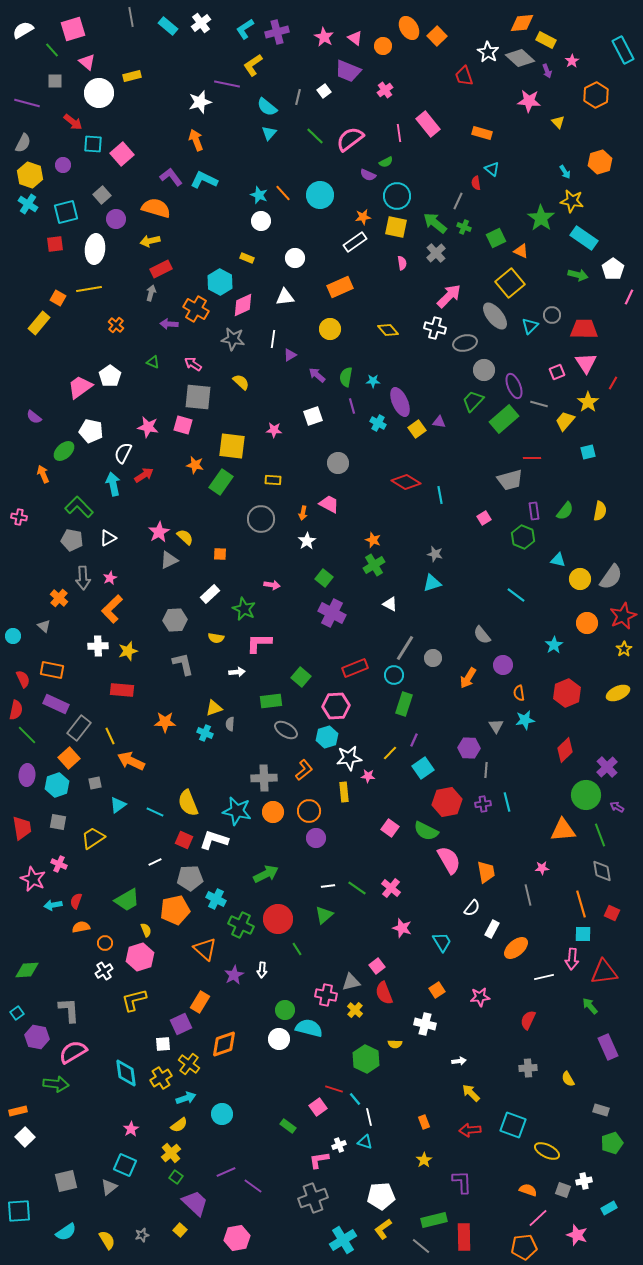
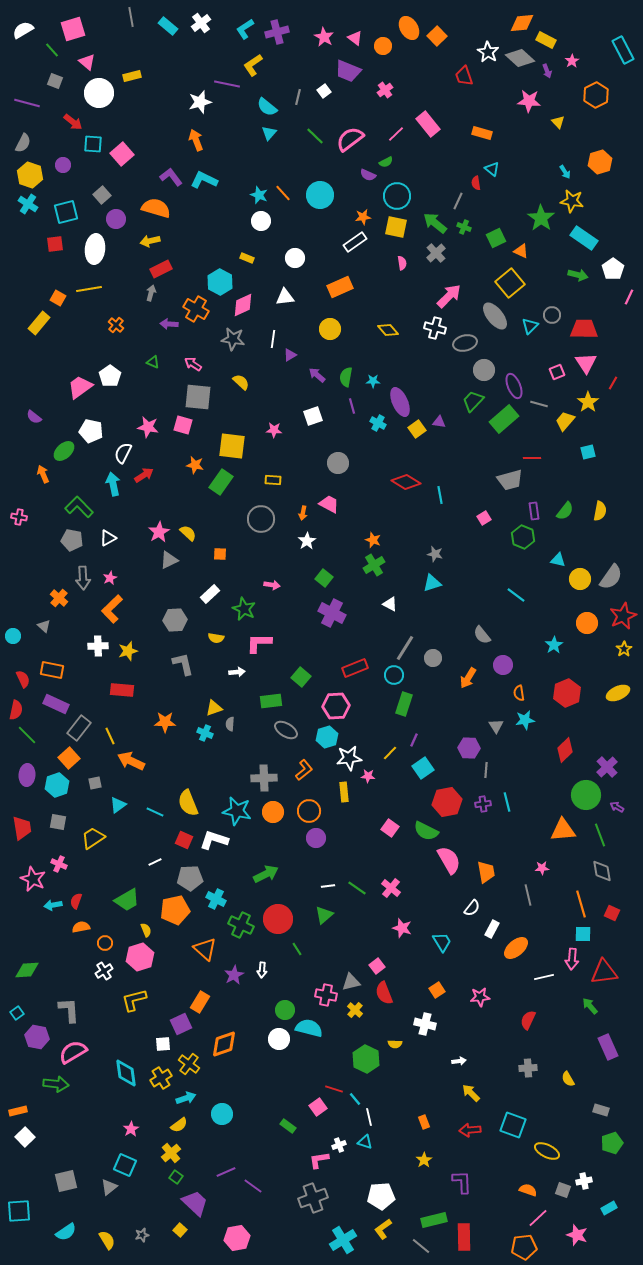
gray square at (55, 81): rotated 21 degrees clockwise
pink line at (399, 133): moved 3 px left, 1 px down; rotated 54 degrees clockwise
yellow semicircle at (185, 537): moved 3 px right, 4 px up
